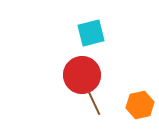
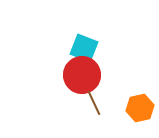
cyan square: moved 7 px left, 15 px down; rotated 36 degrees clockwise
orange hexagon: moved 3 px down
